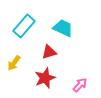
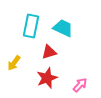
cyan rectangle: moved 7 px right; rotated 30 degrees counterclockwise
red star: moved 2 px right
